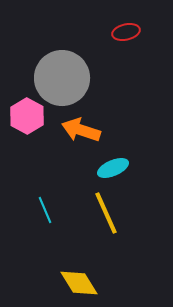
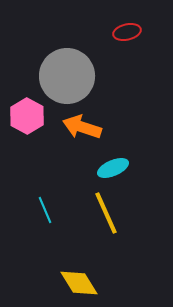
red ellipse: moved 1 px right
gray circle: moved 5 px right, 2 px up
orange arrow: moved 1 px right, 3 px up
